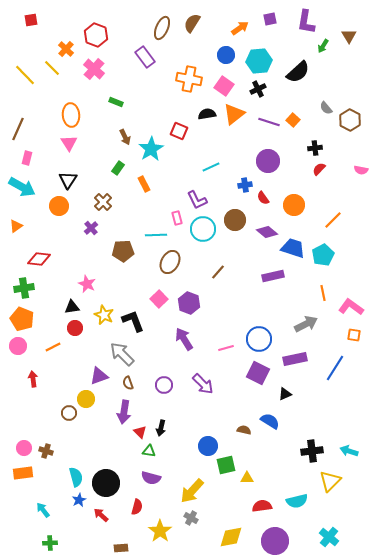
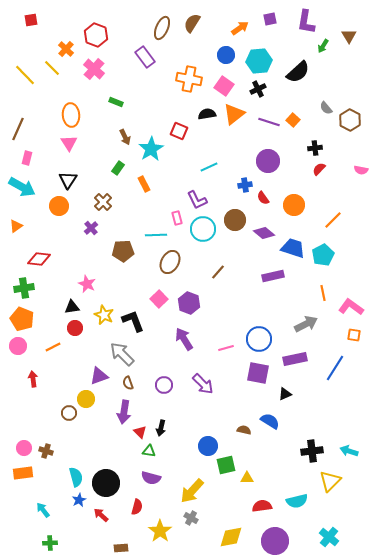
cyan line at (211, 167): moved 2 px left
purple diamond at (267, 232): moved 3 px left, 1 px down
purple square at (258, 373): rotated 15 degrees counterclockwise
